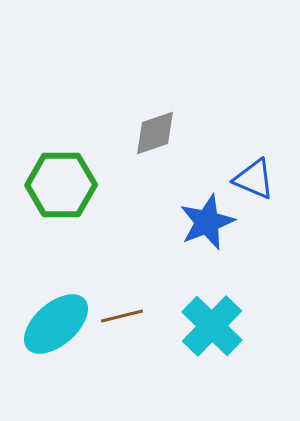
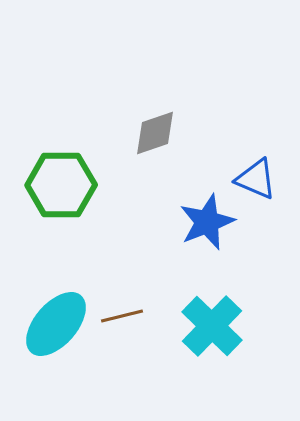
blue triangle: moved 2 px right
cyan ellipse: rotated 8 degrees counterclockwise
